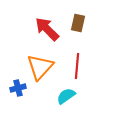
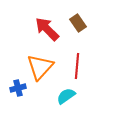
brown rectangle: rotated 48 degrees counterclockwise
